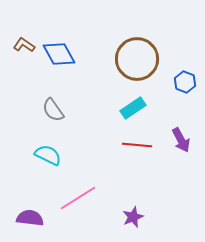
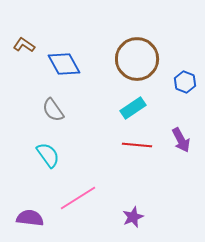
blue diamond: moved 5 px right, 10 px down
cyan semicircle: rotated 28 degrees clockwise
